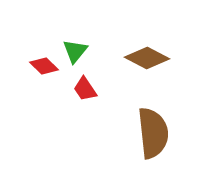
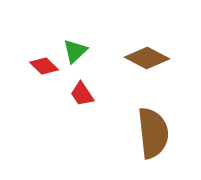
green triangle: rotated 8 degrees clockwise
red trapezoid: moved 3 px left, 5 px down
